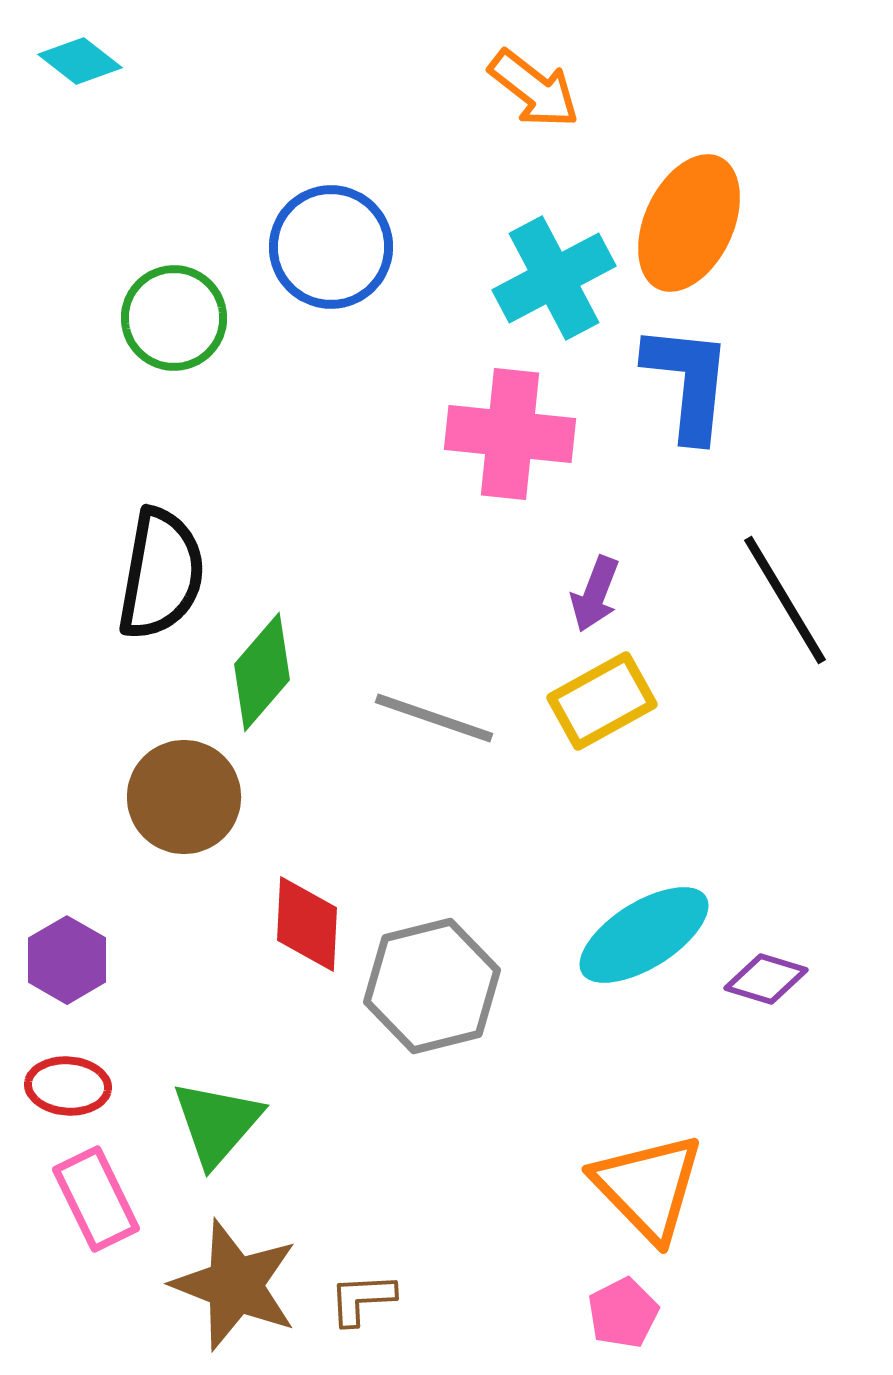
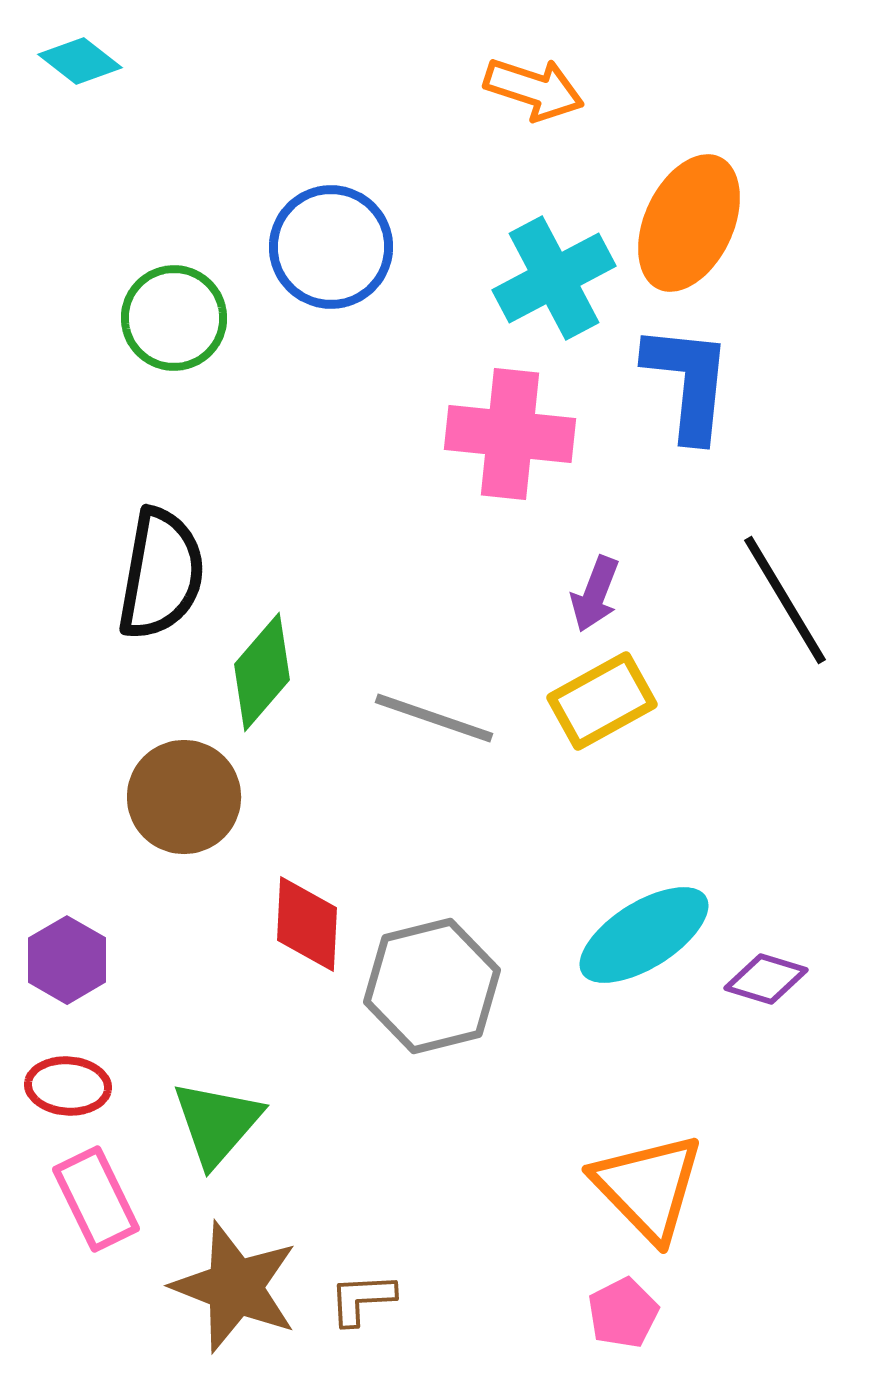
orange arrow: rotated 20 degrees counterclockwise
brown star: moved 2 px down
